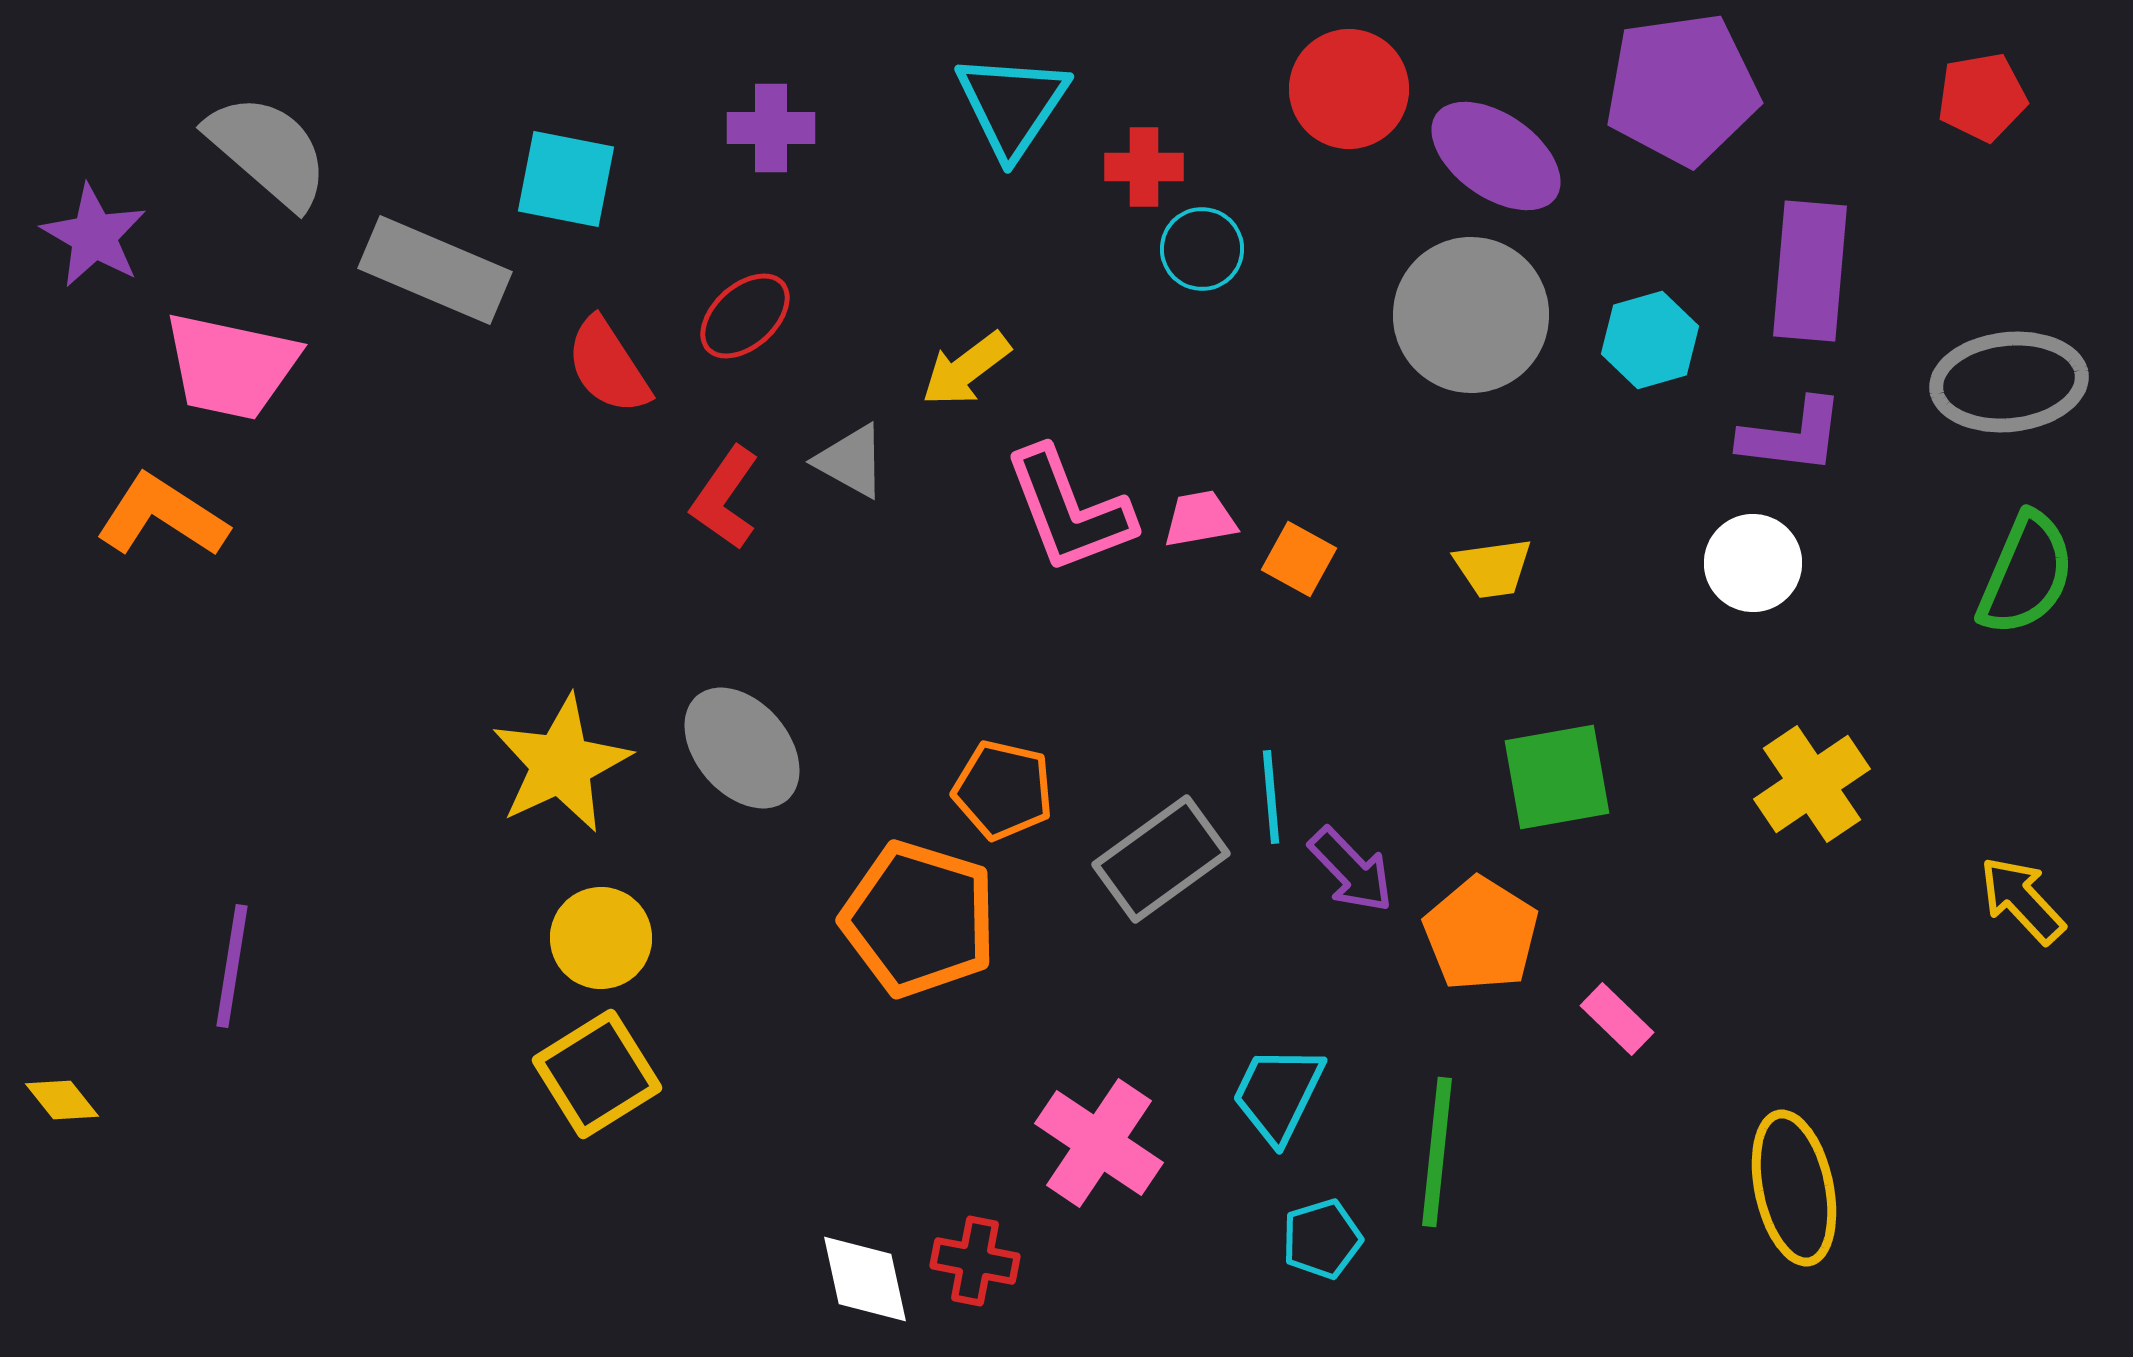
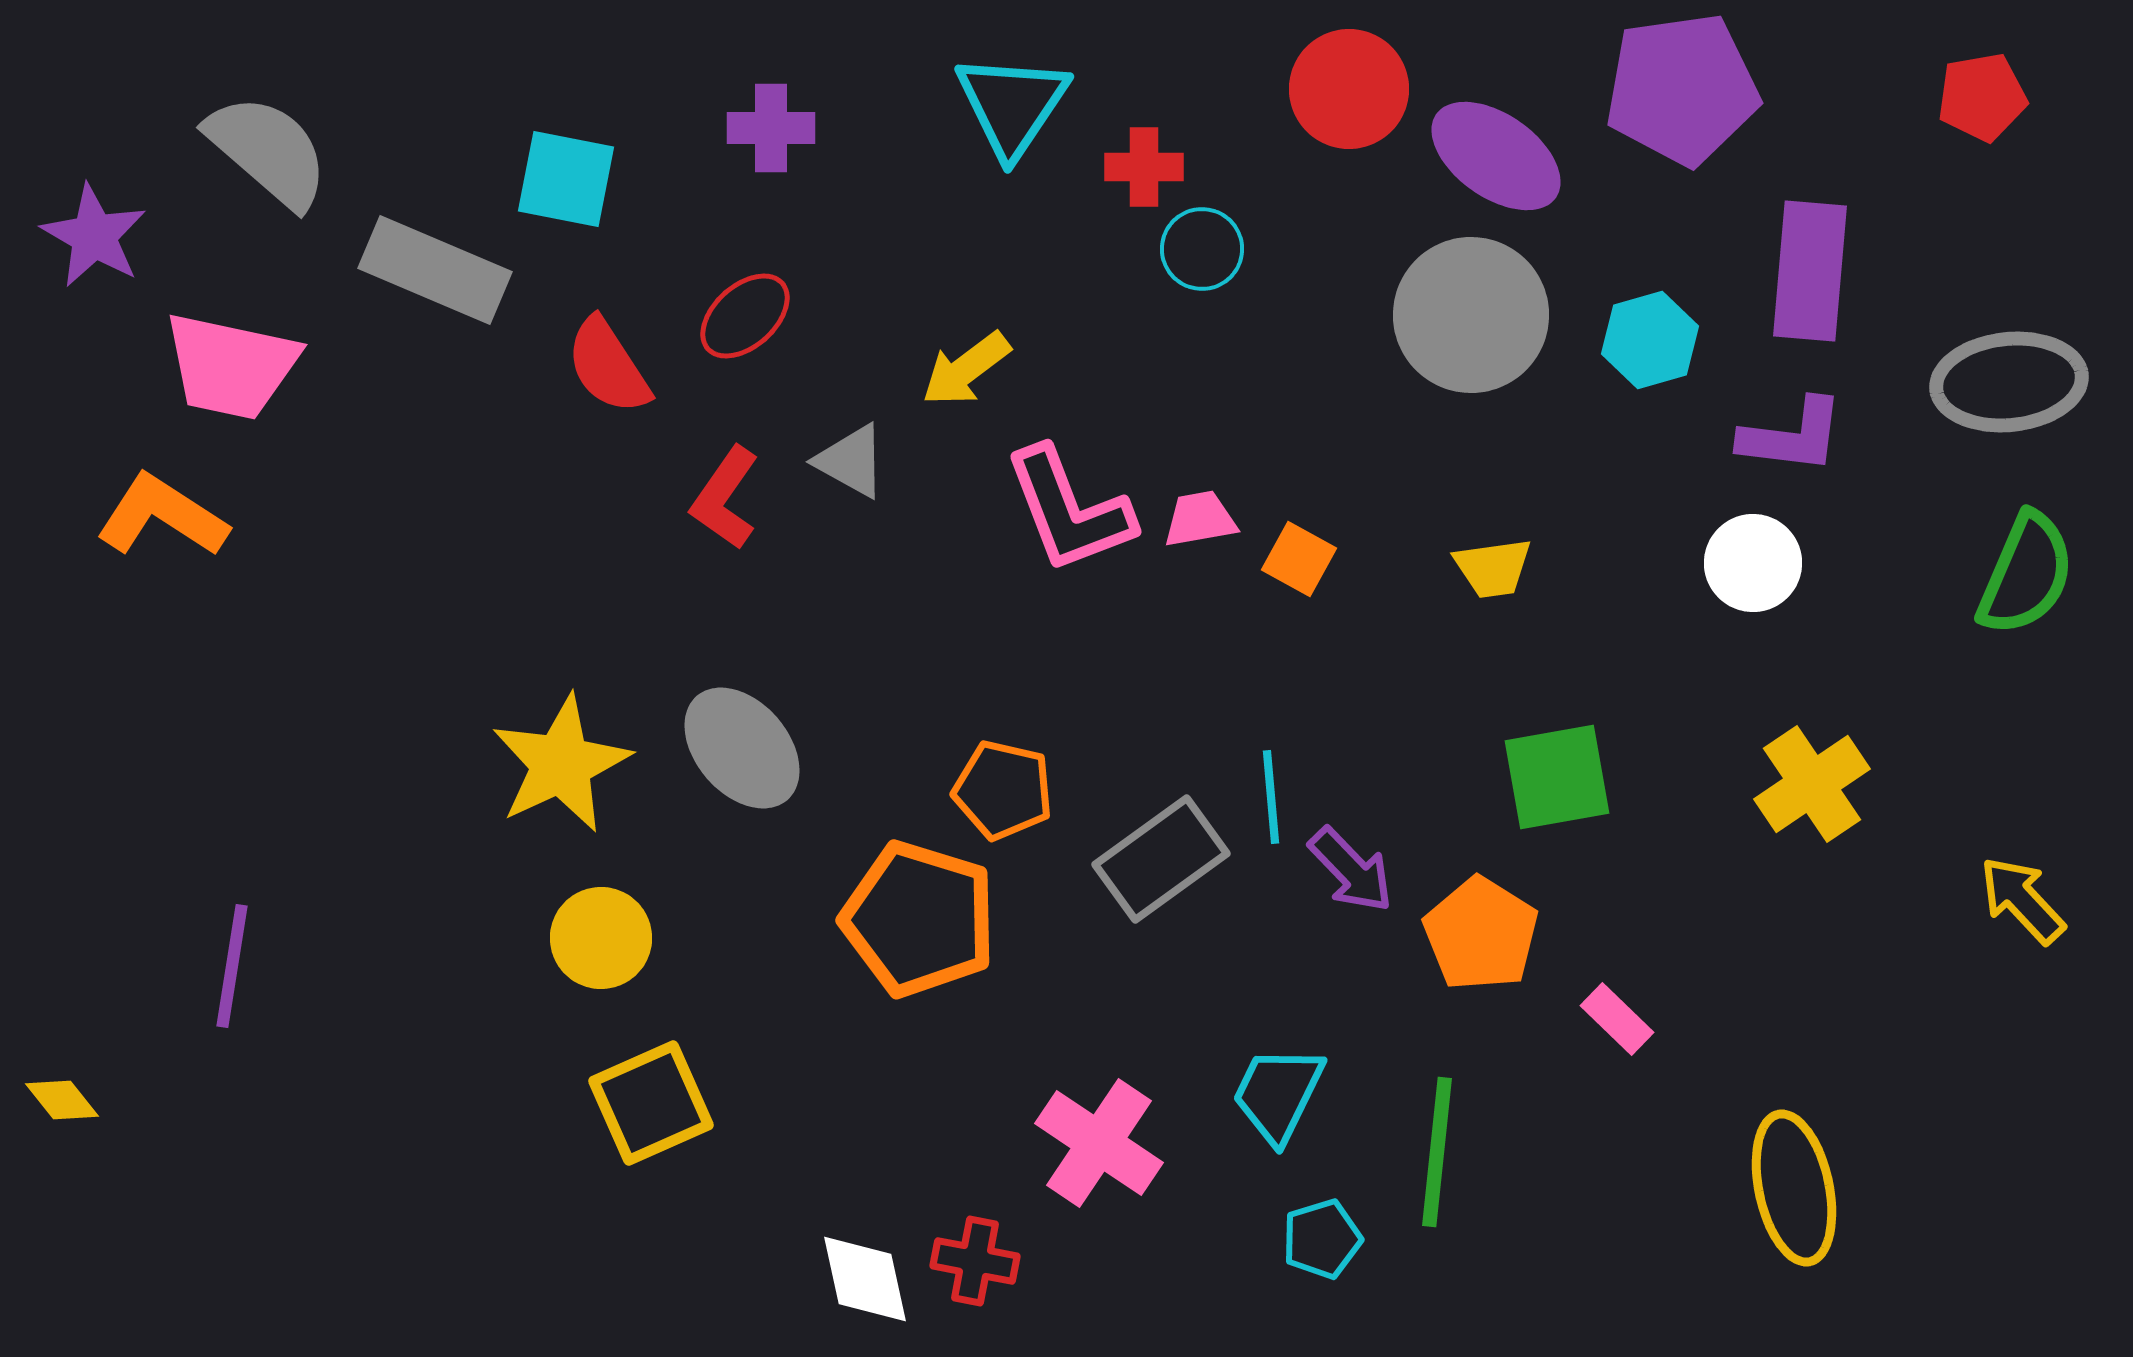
yellow square at (597, 1074): moved 54 px right, 29 px down; rotated 8 degrees clockwise
